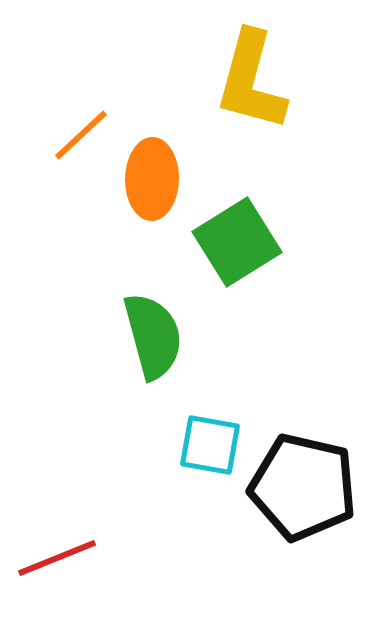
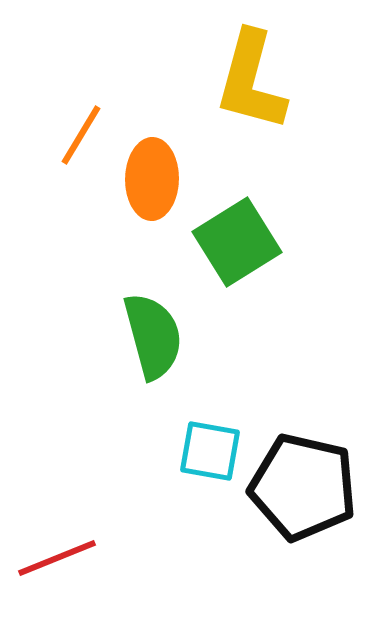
orange line: rotated 16 degrees counterclockwise
cyan square: moved 6 px down
